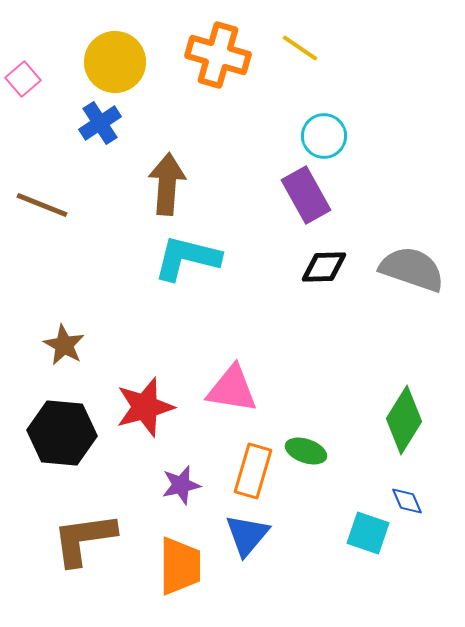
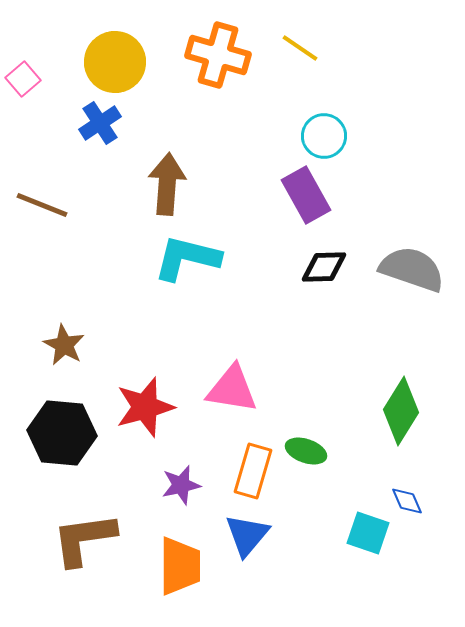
green diamond: moved 3 px left, 9 px up
